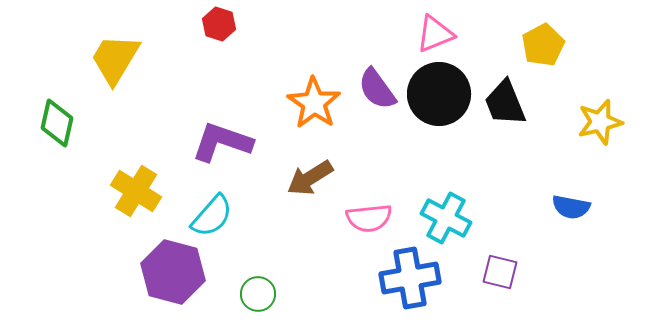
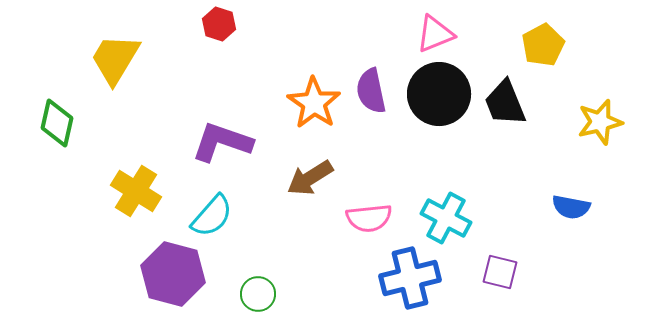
purple semicircle: moved 6 px left, 2 px down; rotated 24 degrees clockwise
purple hexagon: moved 2 px down
blue cross: rotated 4 degrees counterclockwise
